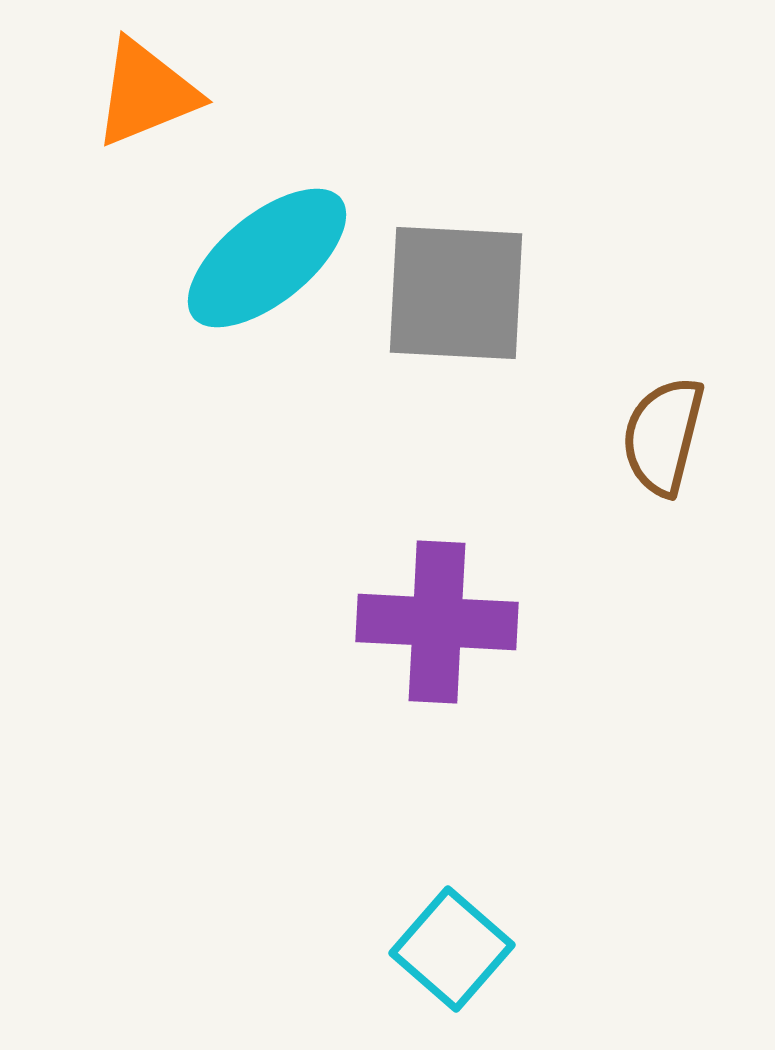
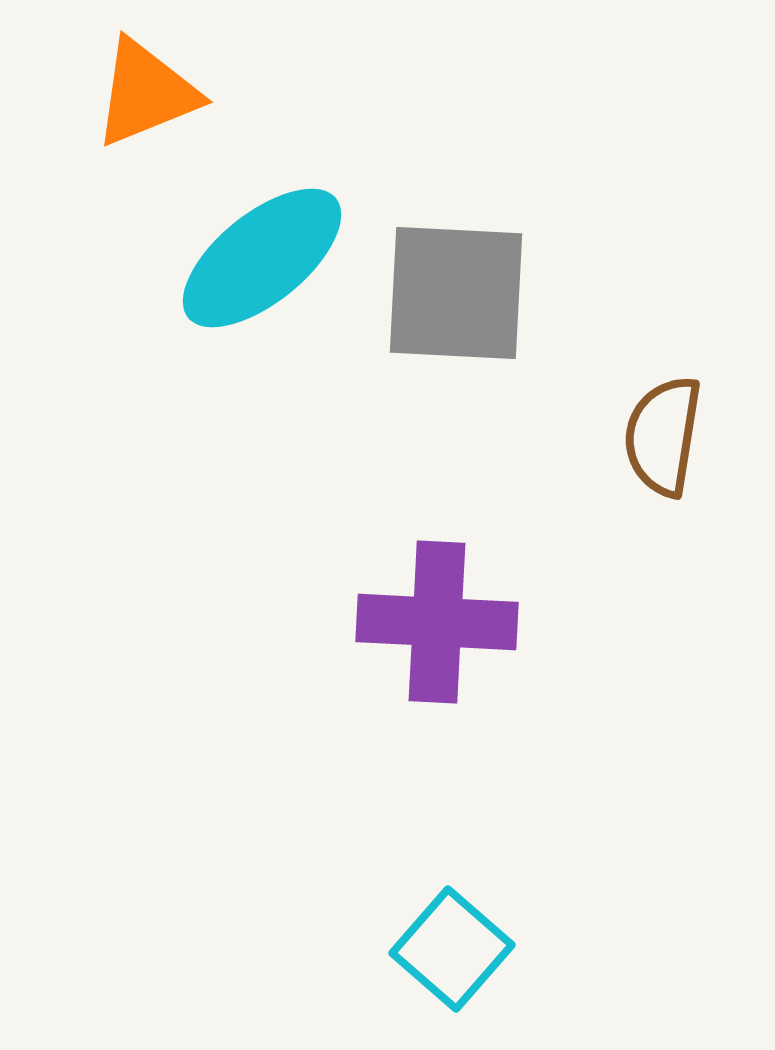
cyan ellipse: moved 5 px left
brown semicircle: rotated 5 degrees counterclockwise
